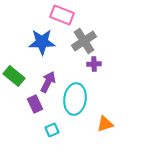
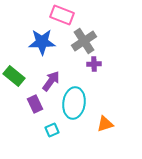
purple arrow: moved 3 px right, 1 px up; rotated 10 degrees clockwise
cyan ellipse: moved 1 px left, 4 px down
